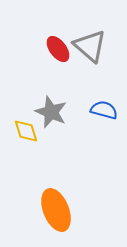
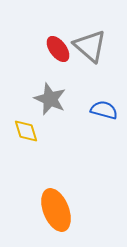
gray star: moved 1 px left, 13 px up
